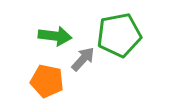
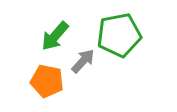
green arrow: rotated 124 degrees clockwise
gray arrow: moved 2 px down
